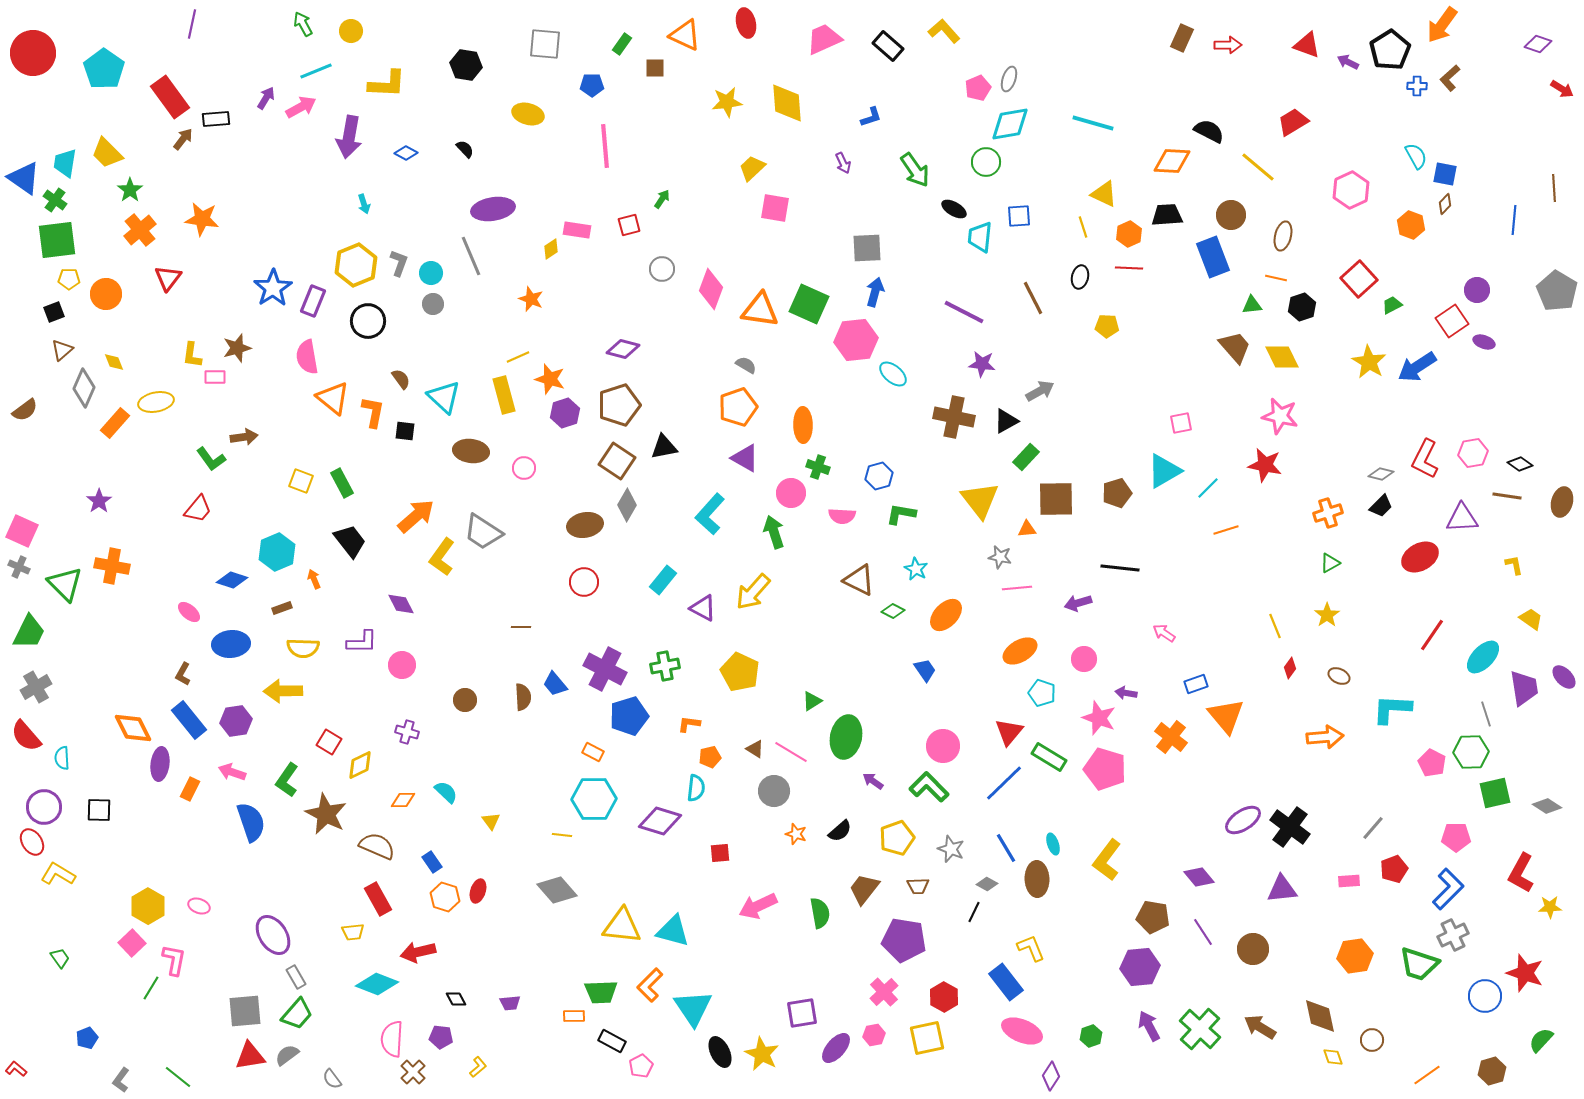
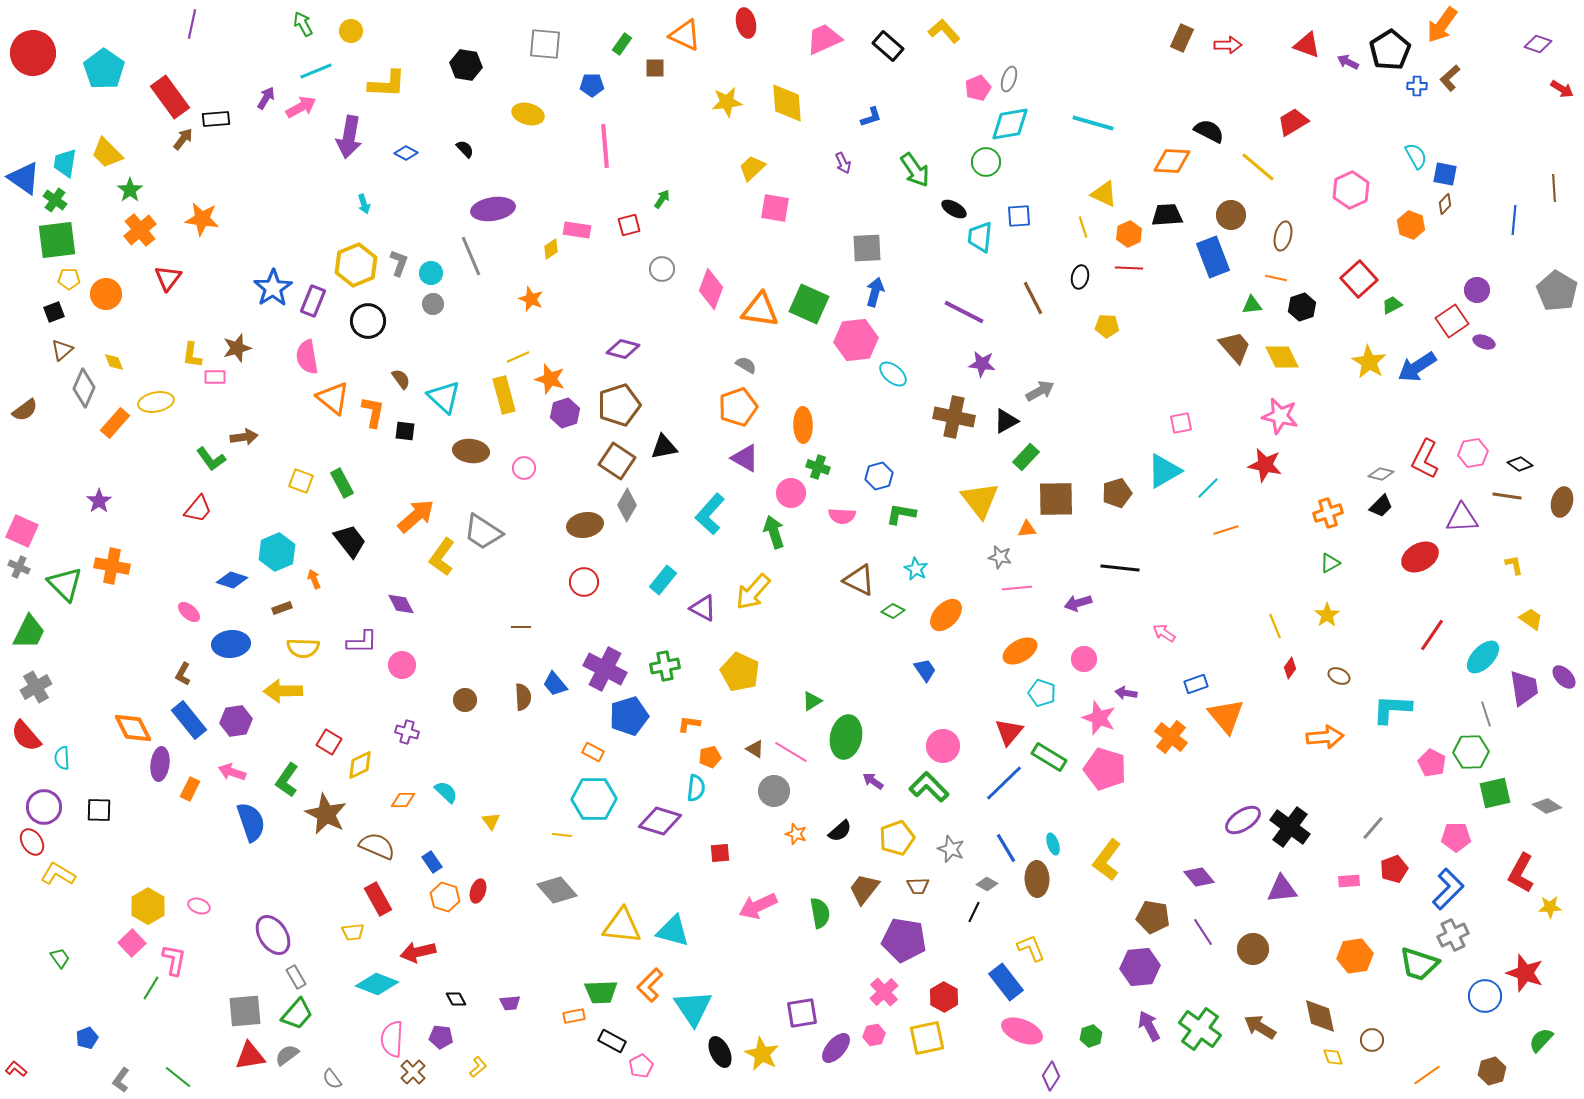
orange rectangle at (574, 1016): rotated 10 degrees counterclockwise
green cross at (1200, 1029): rotated 6 degrees counterclockwise
